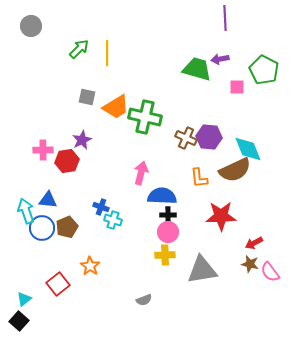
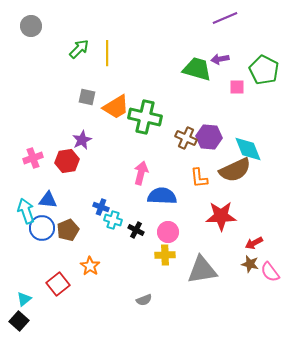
purple line: rotated 70 degrees clockwise
pink cross: moved 10 px left, 8 px down; rotated 18 degrees counterclockwise
black cross: moved 32 px left, 15 px down; rotated 28 degrees clockwise
brown pentagon: moved 1 px right, 3 px down
